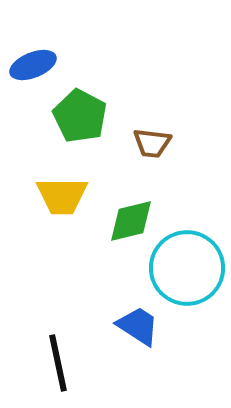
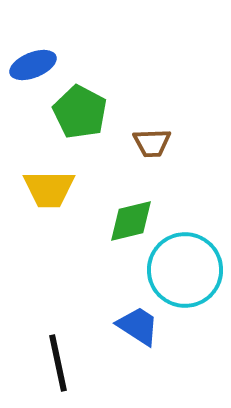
green pentagon: moved 4 px up
brown trapezoid: rotated 9 degrees counterclockwise
yellow trapezoid: moved 13 px left, 7 px up
cyan circle: moved 2 px left, 2 px down
